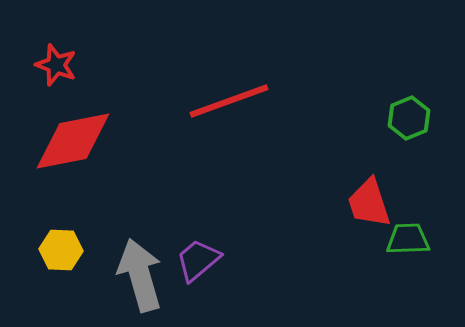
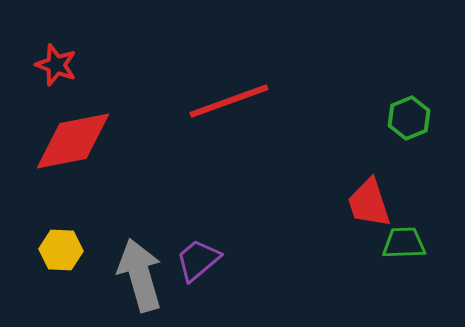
green trapezoid: moved 4 px left, 4 px down
